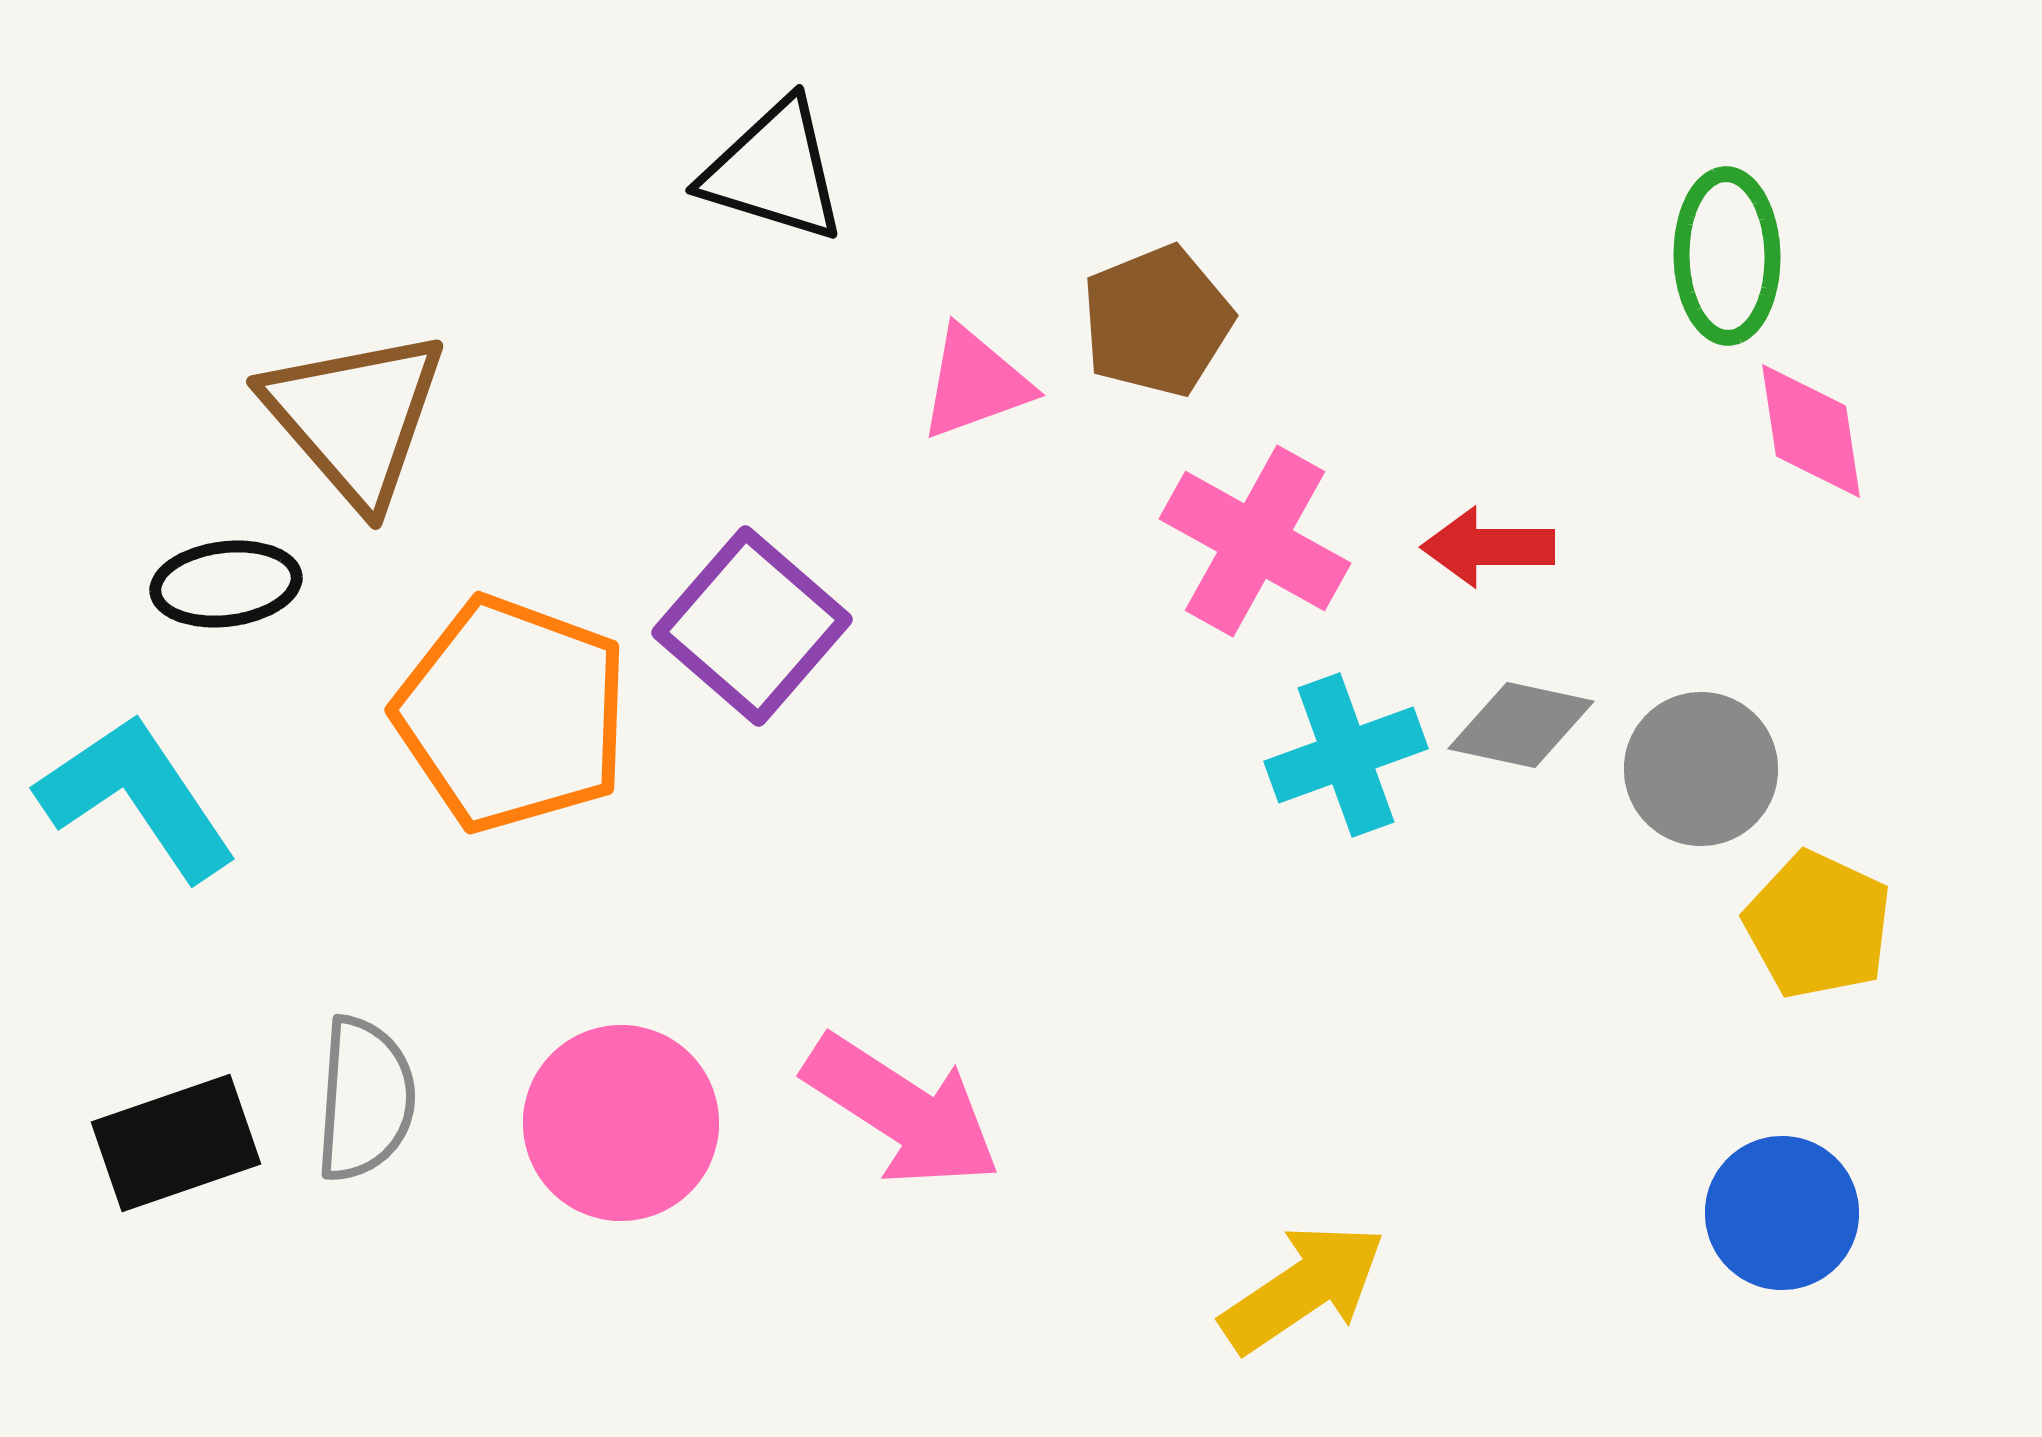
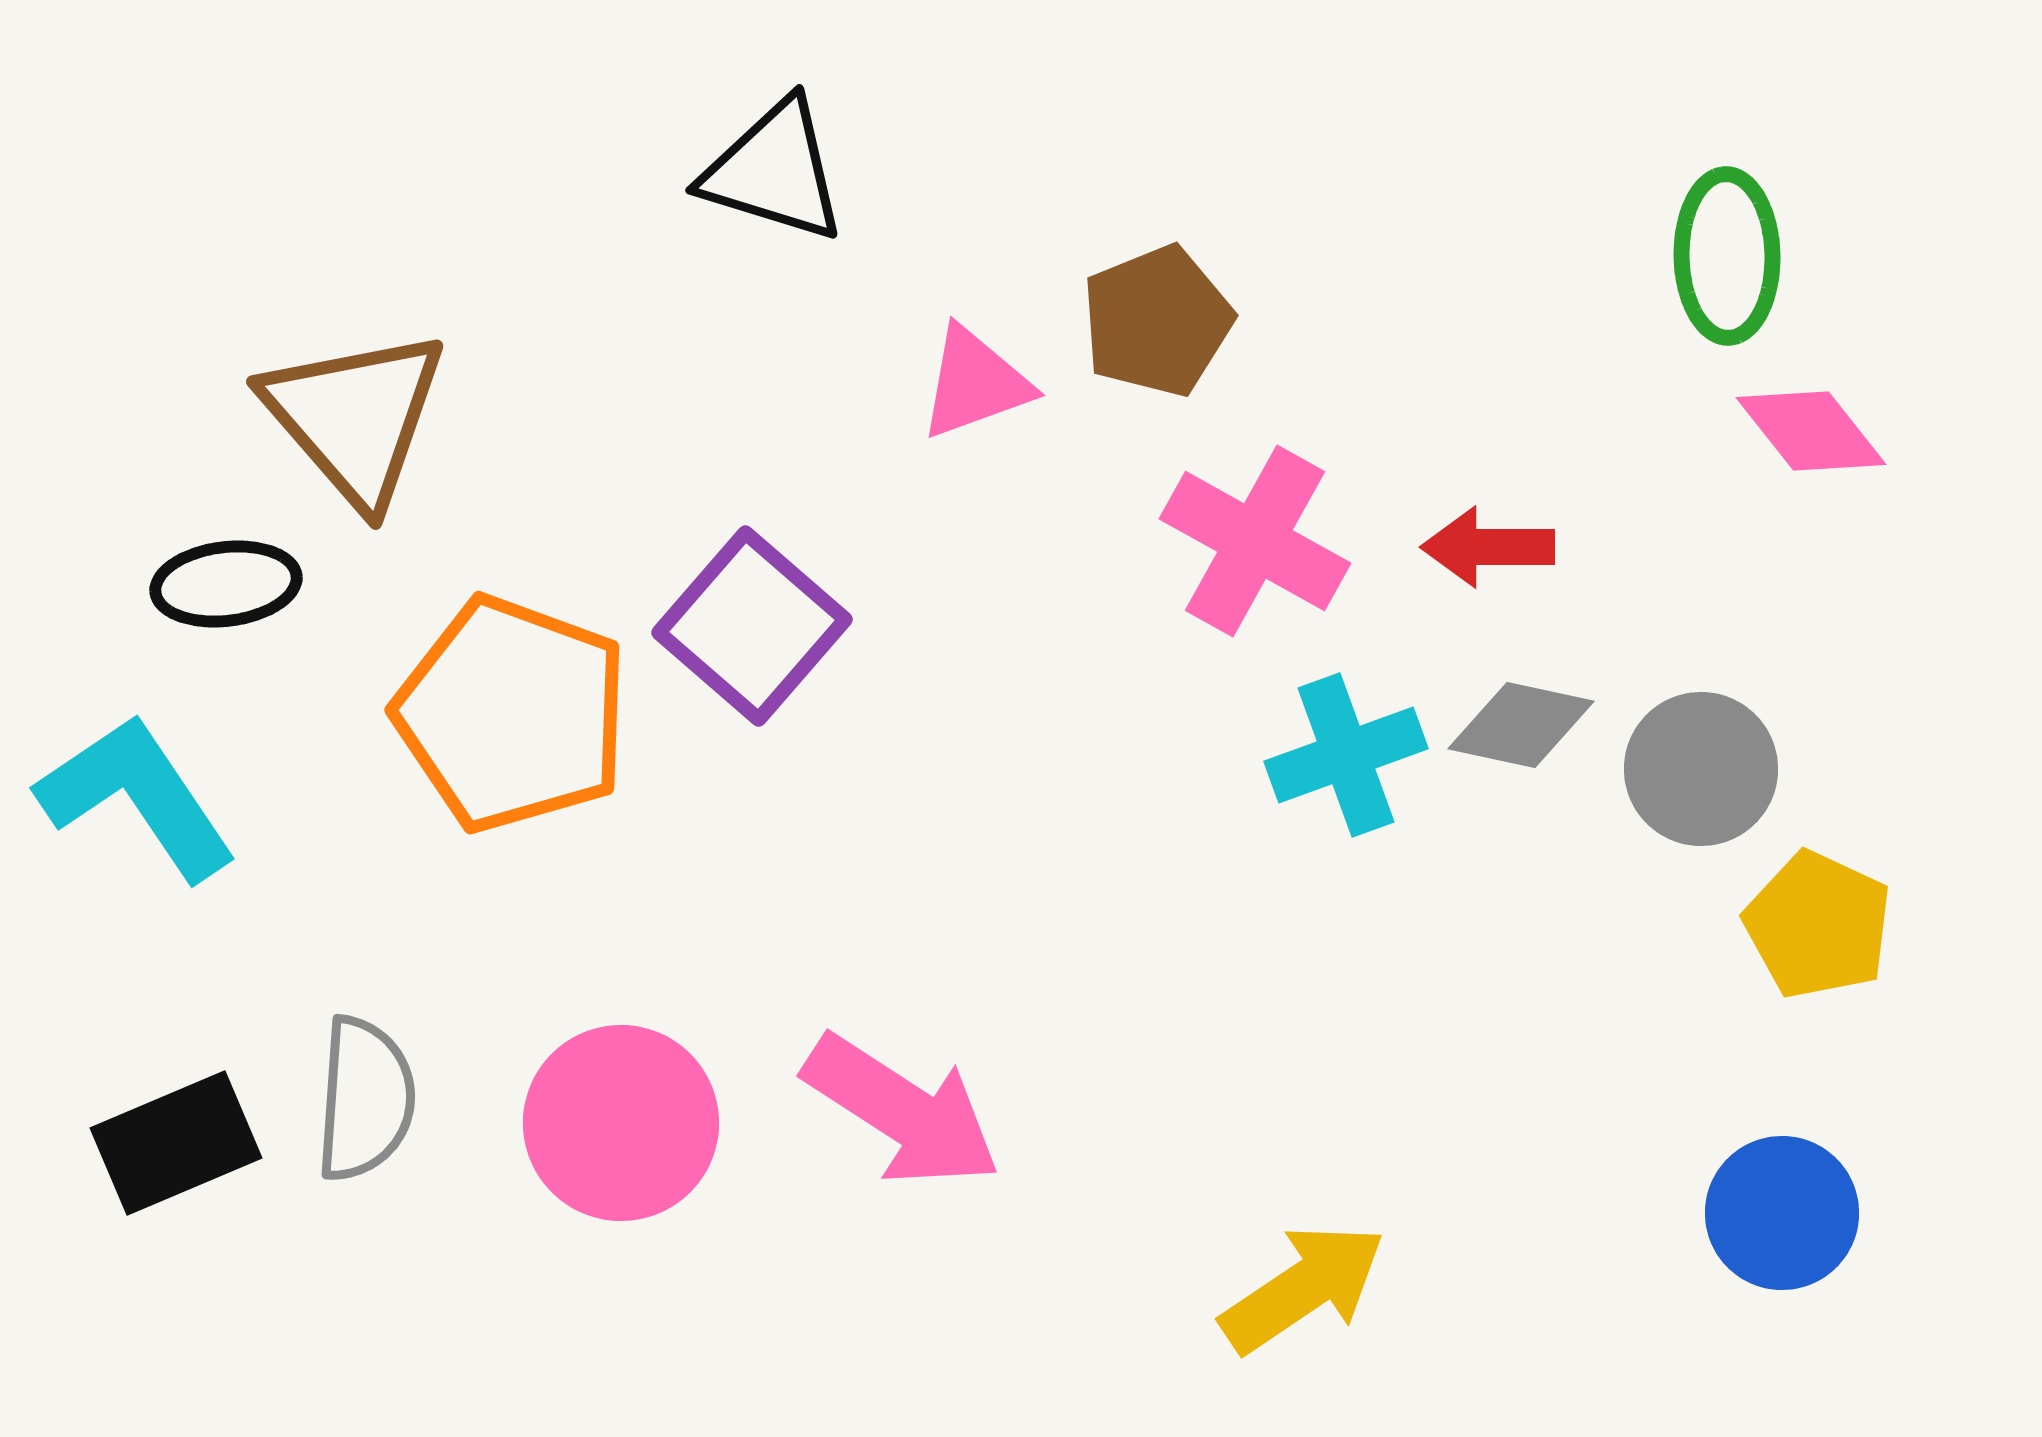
pink diamond: rotated 30 degrees counterclockwise
black rectangle: rotated 4 degrees counterclockwise
